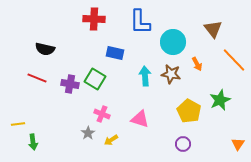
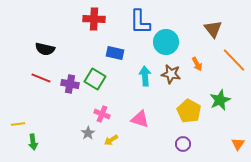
cyan circle: moved 7 px left
red line: moved 4 px right
